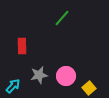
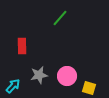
green line: moved 2 px left
pink circle: moved 1 px right
yellow square: rotated 32 degrees counterclockwise
